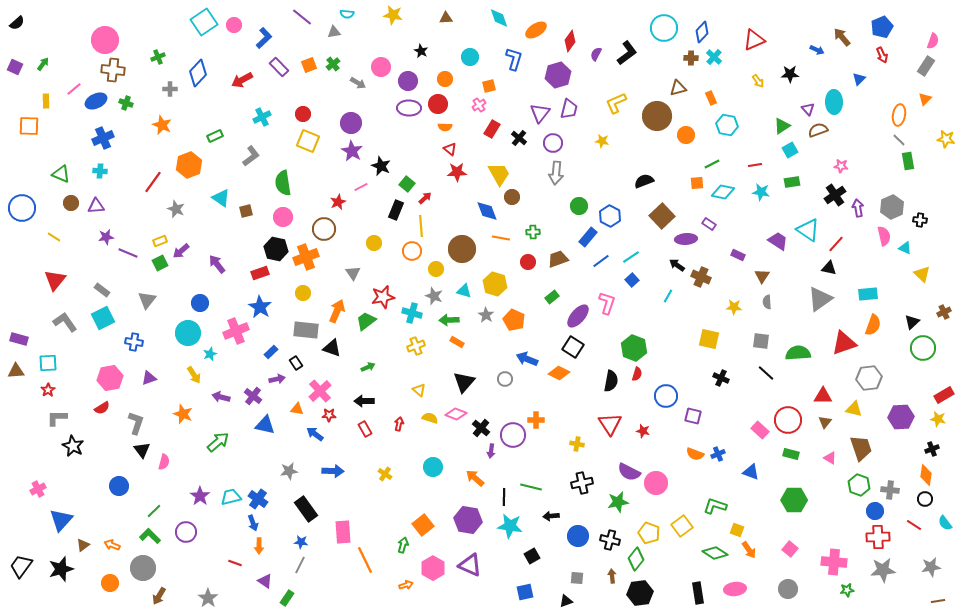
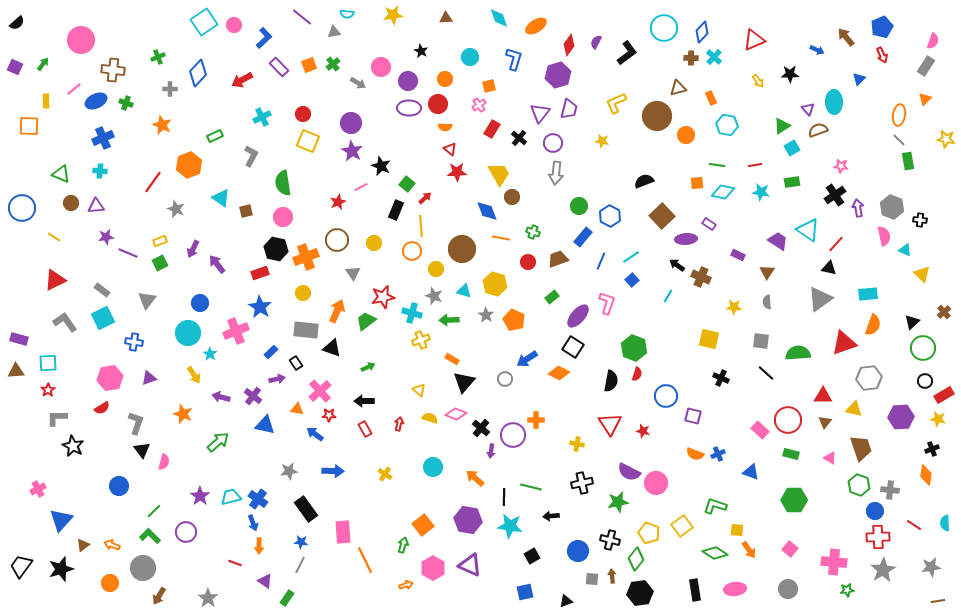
yellow star at (393, 15): rotated 18 degrees counterclockwise
orange ellipse at (536, 30): moved 4 px up
brown arrow at (842, 37): moved 4 px right
pink circle at (105, 40): moved 24 px left
red diamond at (570, 41): moved 1 px left, 4 px down
purple semicircle at (596, 54): moved 12 px up
cyan square at (790, 150): moved 2 px right, 2 px up
gray L-shape at (251, 156): rotated 25 degrees counterclockwise
green line at (712, 164): moved 5 px right, 1 px down; rotated 35 degrees clockwise
gray hexagon at (892, 207): rotated 15 degrees counterclockwise
brown circle at (324, 229): moved 13 px right, 11 px down
green cross at (533, 232): rotated 24 degrees clockwise
blue rectangle at (588, 237): moved 5 px left
cyan triangle at (905, 248): moved 2 px down
purple arrow at (181, 251): moved 12 px right, 2 px up; rotated 24 degrees counterclockwise
blue line at (601, 261): rotated 30 degrees counterclockwise
brown triangle at (762, 276): moved 5 px right, 4 px up
red triangle at (55, 280): rotated 25 degrees clockwise
brown cross at (944, 312): rotated 16 degrees counterclockwise
orange rectangle at (457, 342): moved 5 px left, 17 px down
yellow cross at (416, 346): moved 5 px right, 6 px up
cyan star at (210, 354): rotated 16 degrees counterclockwise
blue arrow at (527, 359): rotated 55 degrees counterclockwise
black circle at (925, 499): moved 118 px up
cyan semicircle at (945, 523): rotated 35 degrees clockwise
yellow square at (737, 530): rotated 16 degrees counterclockwise
blue circle at (578, 536): moved 15 px down
gray star at (883, 570): rotated 25 degrees counterclockwise
gray square at (577, 578): moved 15 px right, 1 px down
black rectangle at (698, 593): moved 3 px left, 3 px up
